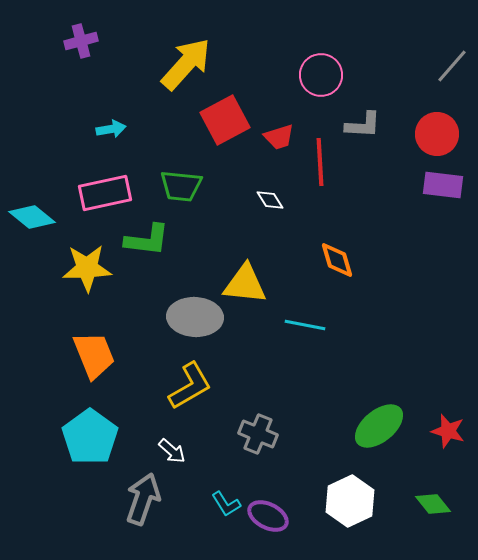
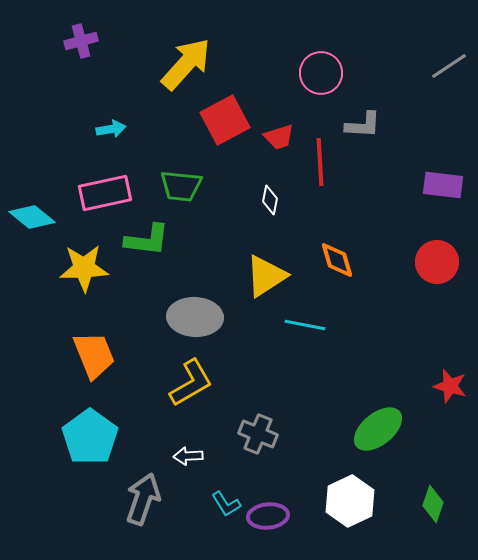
gray line: moved 3 px left; rotated 15 degrees clockwise
pink circle: moved 2 px up
red circle: moved 128 px down
white diamond: rotated 44 degrees clockwise
yellow star: moved 3 px left
yellow triangle: moved 21 px right, 8 px up; rotated 39 degrees counterclockwise
yellow L-shape: moved 1 px right, 3 px up
green ellipse: moved 1 px left, 3 px down
red star: moved 2 px right, 45 px up
white arrow: moved 16 px right, 5 px down; rotated 136 degrees clockwise
green diamond: rotated 57 degrees clockwise
purple ellipse: rotated 33 degrees counterclockwise
